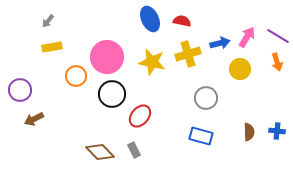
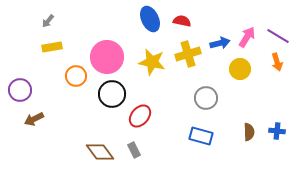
brown diamond: rotated 8 degrees clockwise
